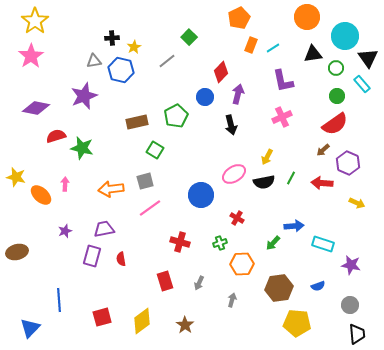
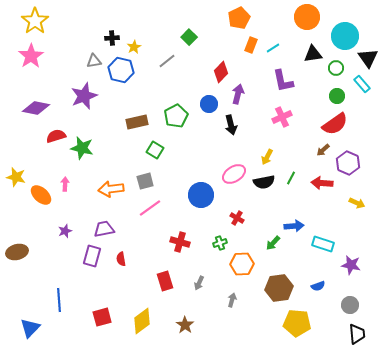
blue circle at (205, 97): moved 4 px right, 7 px down
